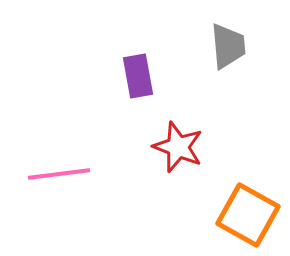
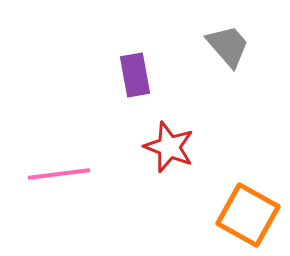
gray trapezoid: rotated 36 degrees counterclockwise
purple rectangle: moved 3 px left, 1 px up
red star: moved 9 px left
